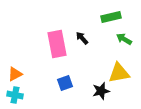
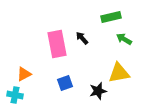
orange triangle: moved 9 px right
black star: moved 3 px left
